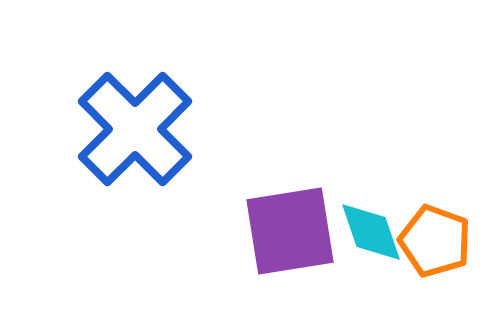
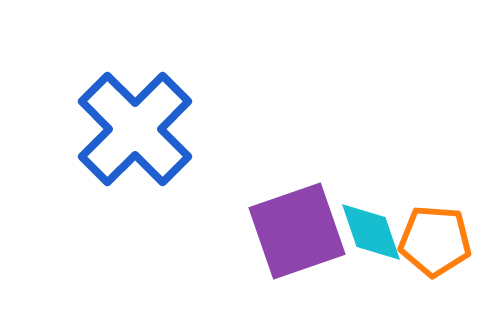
purple square: moved 7 px right; rotated 10 degrees counterclockwise
orange pentagon: rotated 16 degrees counterclockwise
